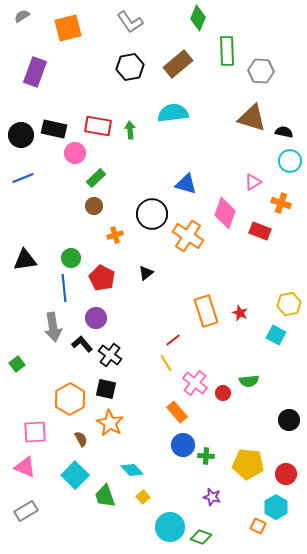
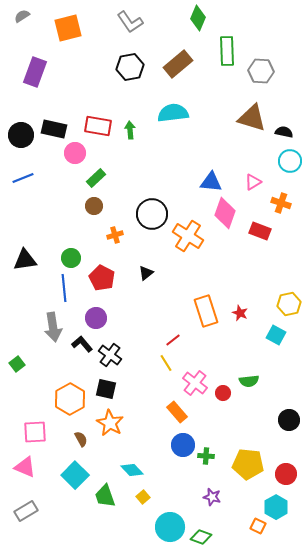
blue triangle at (186, 184): moved 25 px right, 2 px up; rotated 10 degrees counterclockwise
